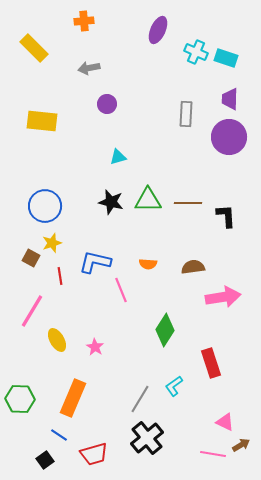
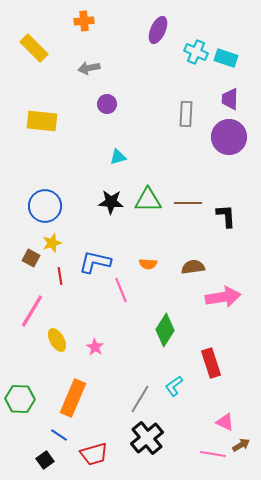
black star at (111, 202): rotated 10 degrees counterclockwise
